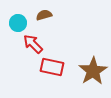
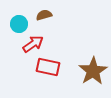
cyan circle: moved 1 px right, 1 px down
red arrow: rotated 100 degrees clockwise
red rectangle: moved 4 px left
